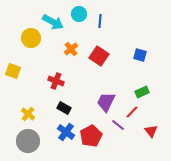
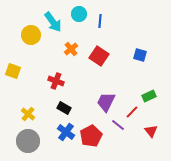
cyan arrow: rotated 25 degrees clockwise
yellow circle: moved 3 px up
green rectangle: moved 7 px right, 4 px down
